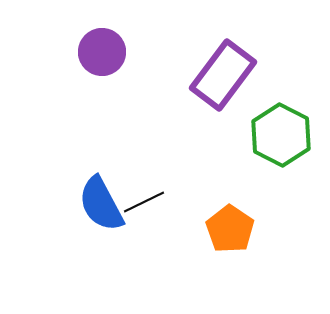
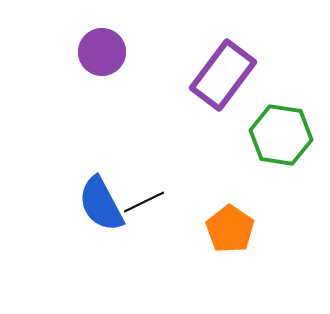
green hexagon: rotated 18 degrees counterclockwise
